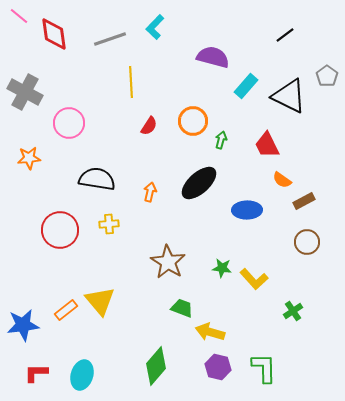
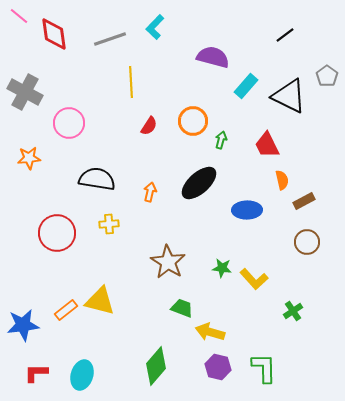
orange semicircle: rotated 138 degrees counterclockwise
red circle: moved 3 px left, 3 px down
yellow triangle: rotated 36 degrees counterclockwise
